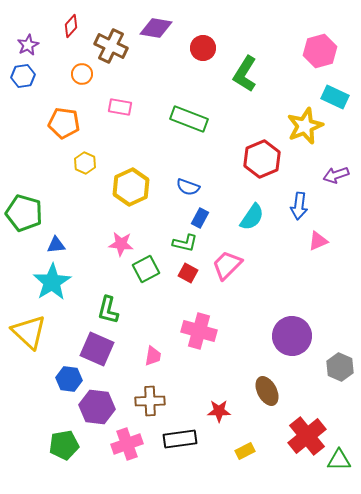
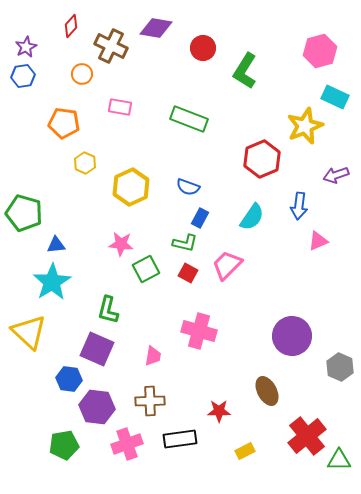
purple star at (28, 45): moved 2 px left, 2 px down
green L-shape at (245, 74): moved 3 px up
